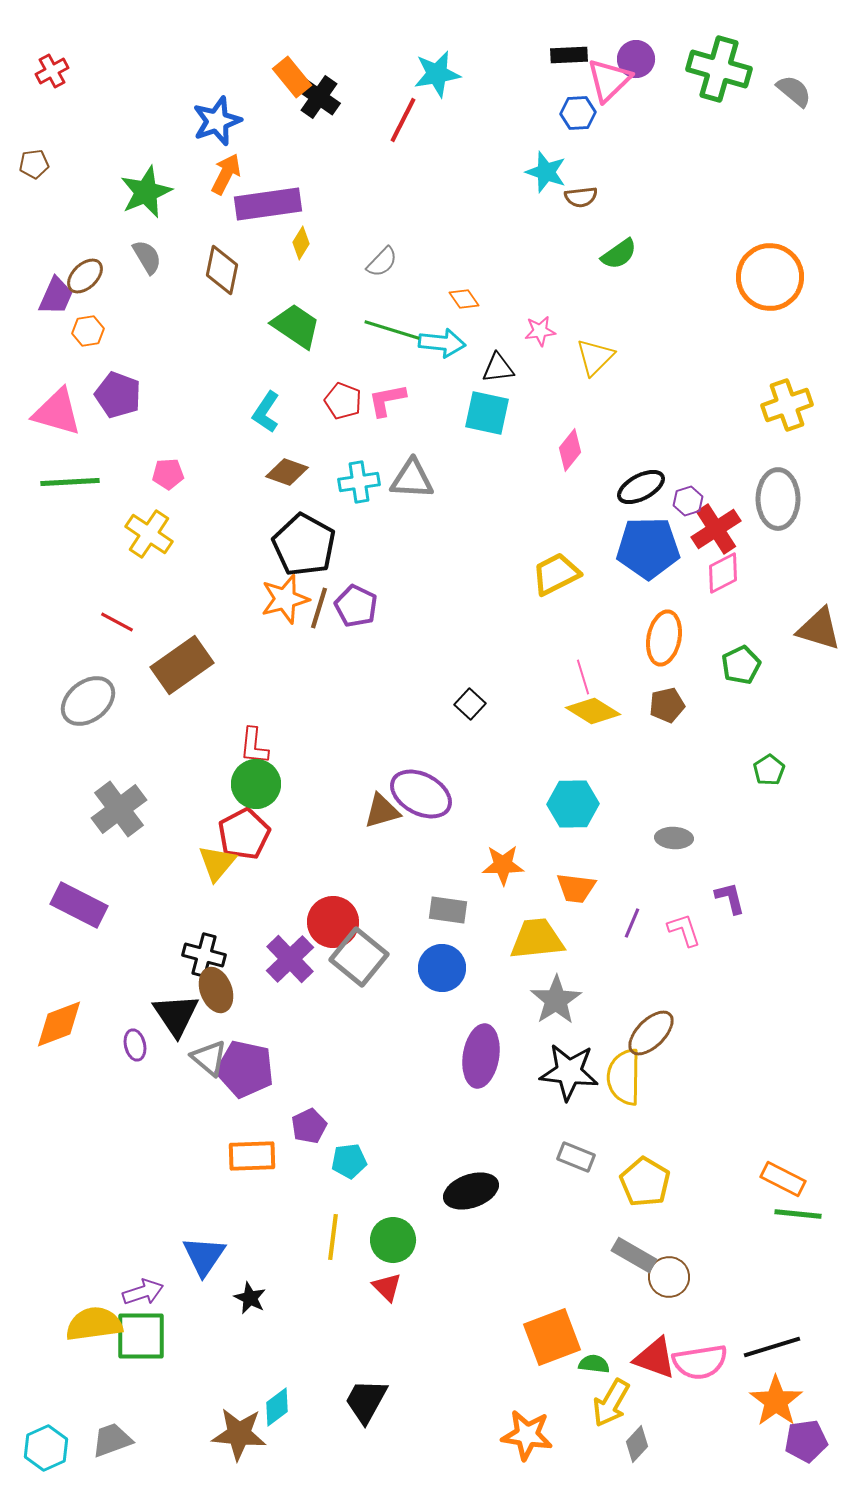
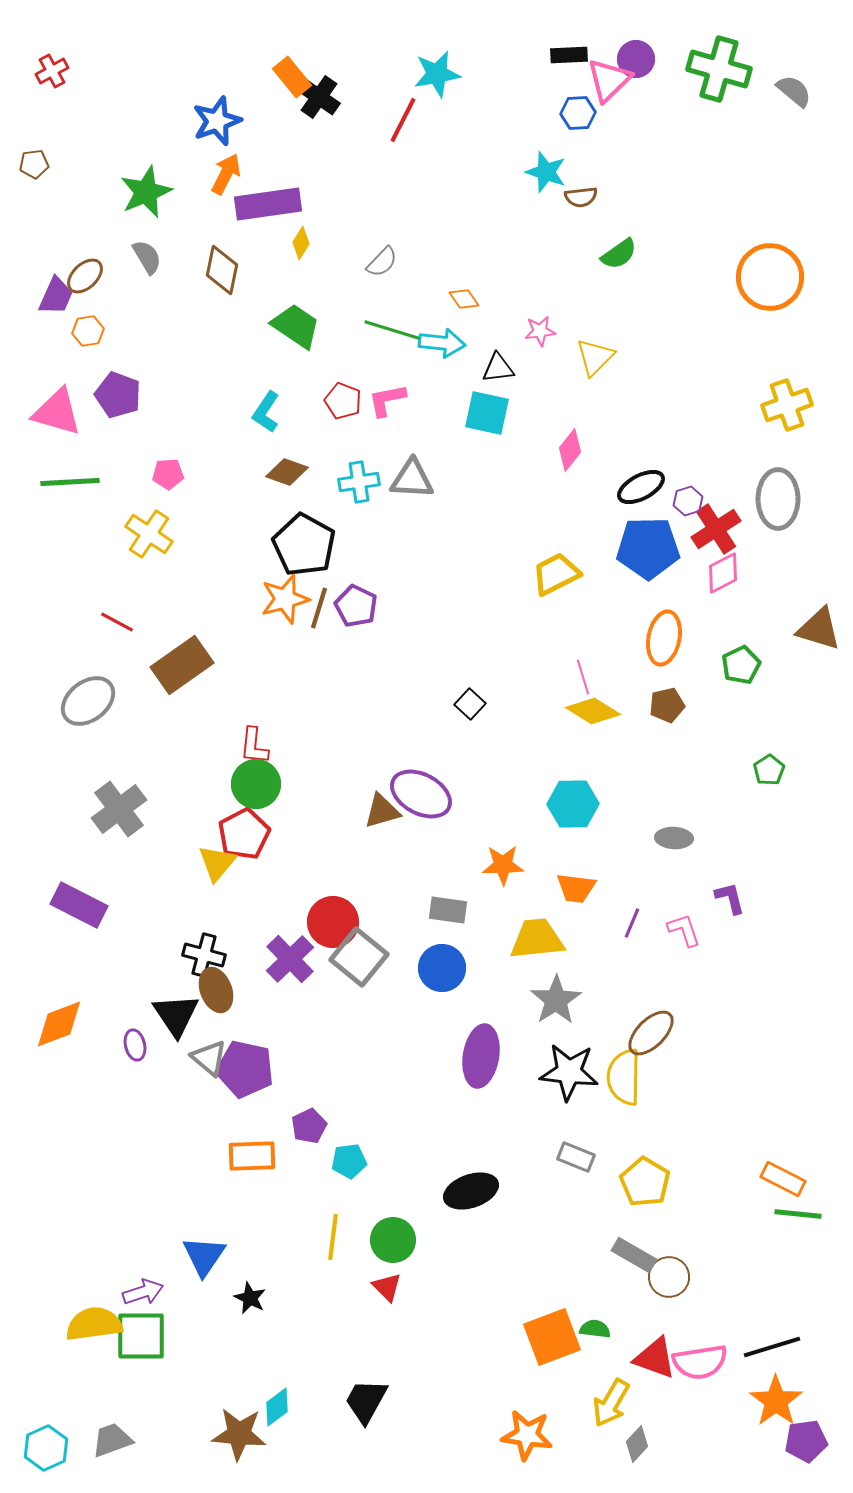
green semicircle at (594, 1364): moved 1 px right, 35 px up
